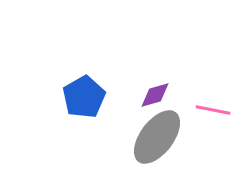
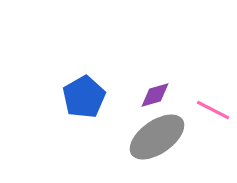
pink line: rotated 16 degrees clockwise
gray ellipse: rotated 18 degrees clockwise
